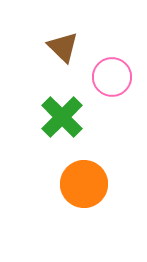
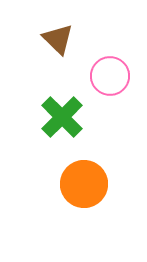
brown triangle: moved 5 px left, 8 px up
pink circle: moved 2 px left, 1 px up
